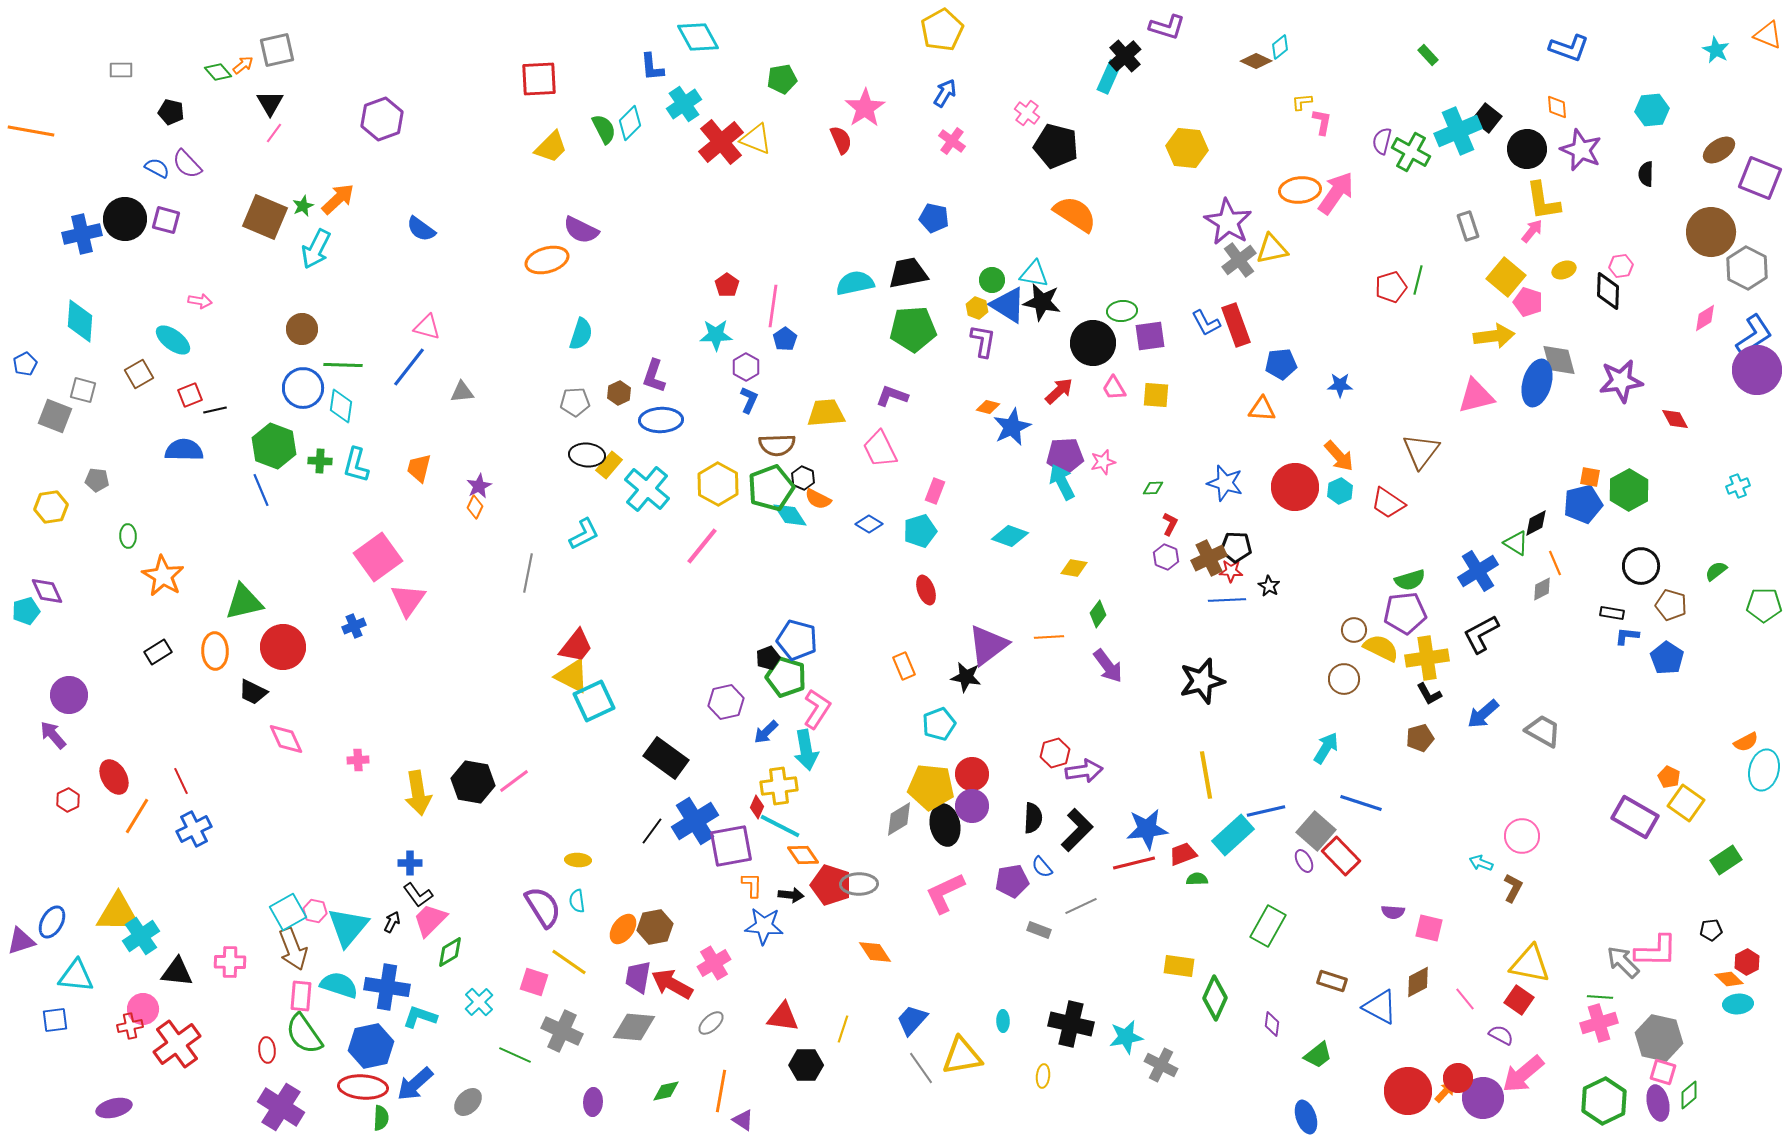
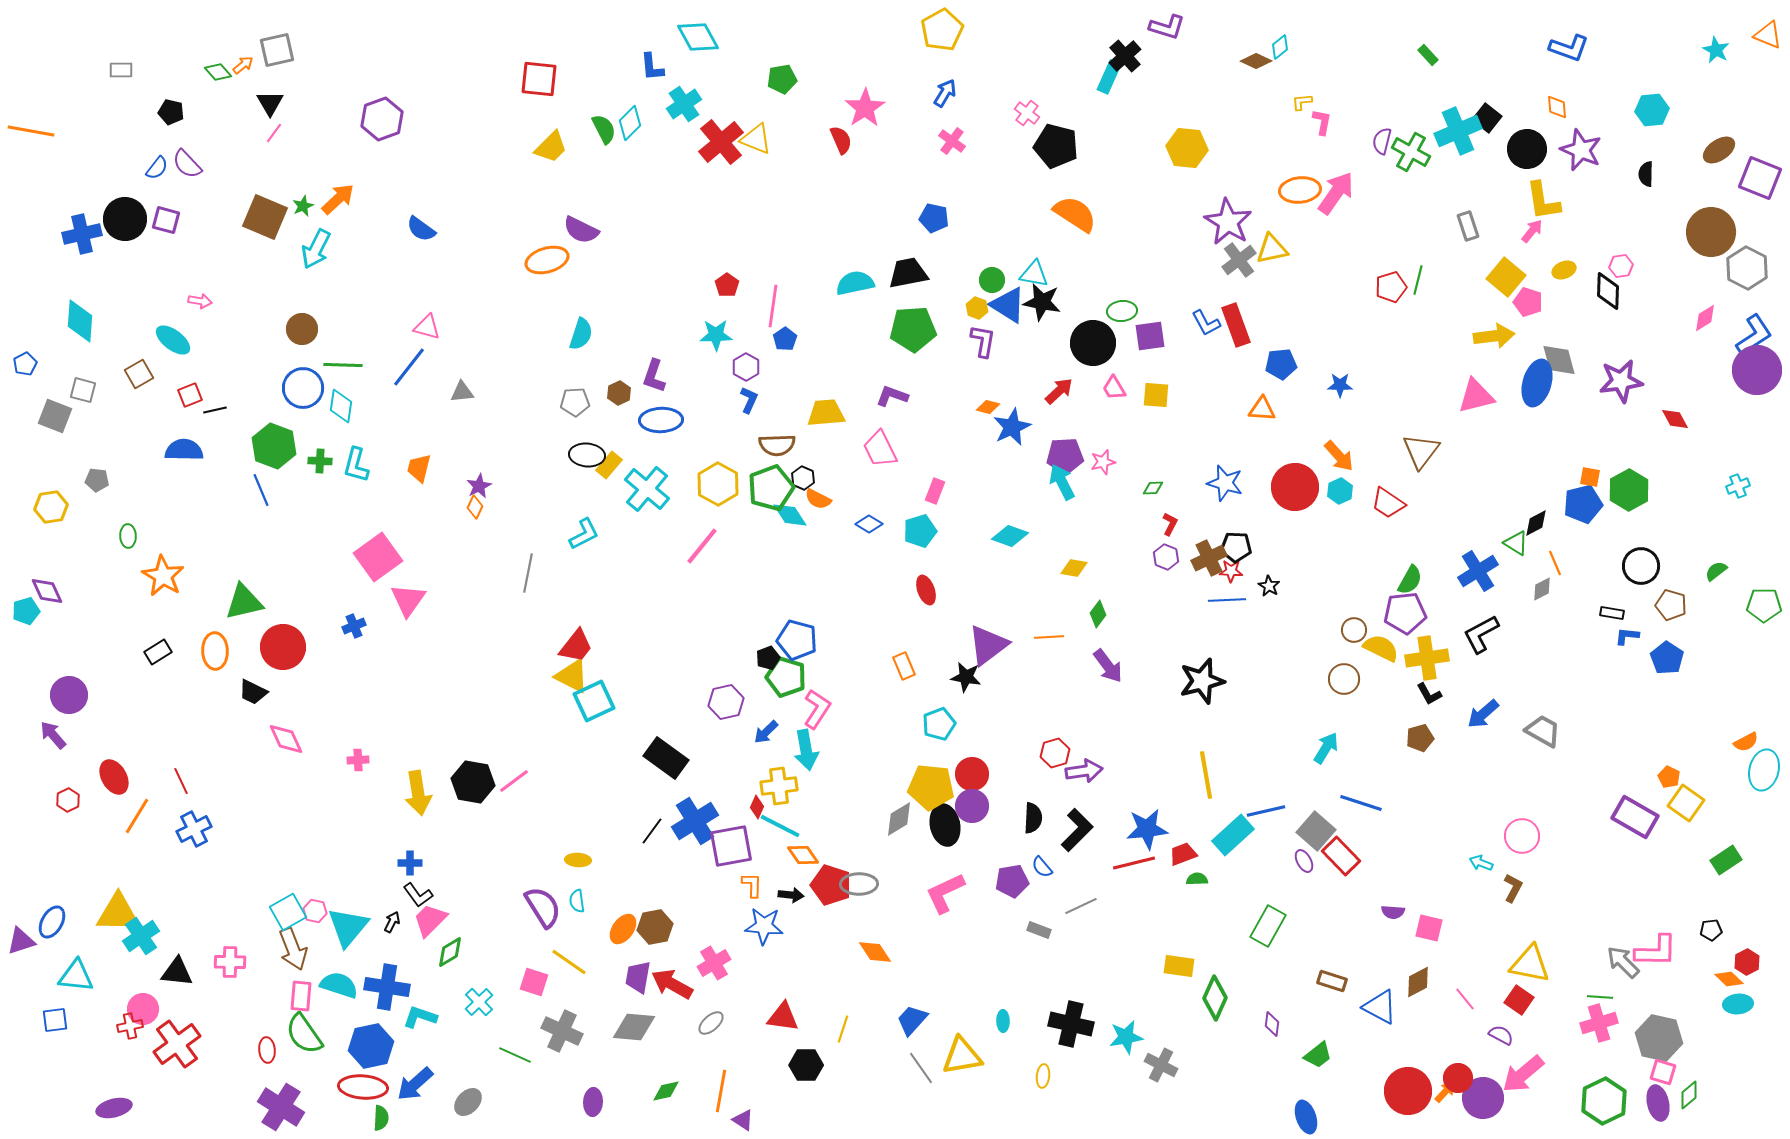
red square at (539, 79): rotated 9 degrees clockwise
blue semicircle at (157, 168): rotated 100 degrees clockwise
green semicircle at (1410, 580): rotated 44 degrees counterclockwise
